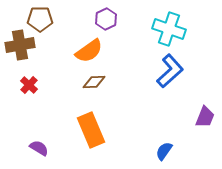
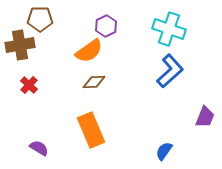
purple hexagon: moved 7 px down
